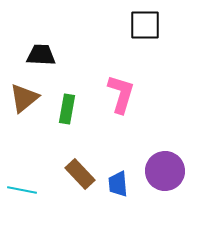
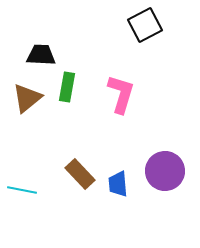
black square: rotated 28 degrees counterclockwise
brown triangle: moved 3 px right
green rectangle: moved 22 px up
